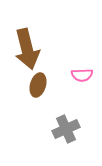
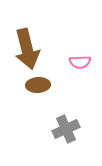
pink semicircle: moved 2 px left, 13 px up
brown ellipse: rotated 70 degrees clockwise
